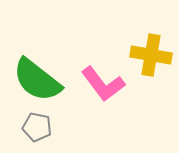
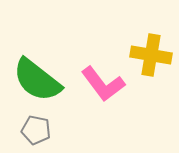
gray pentagon: moved 1 px left, 3 px down
